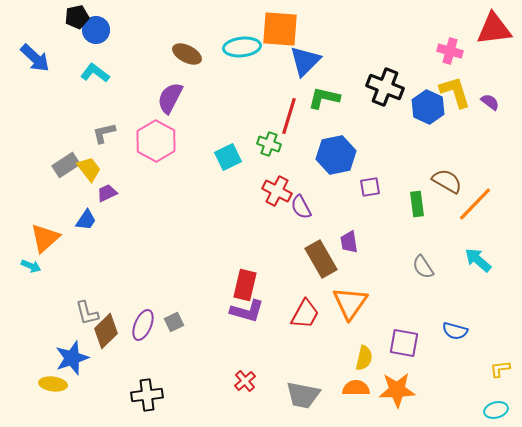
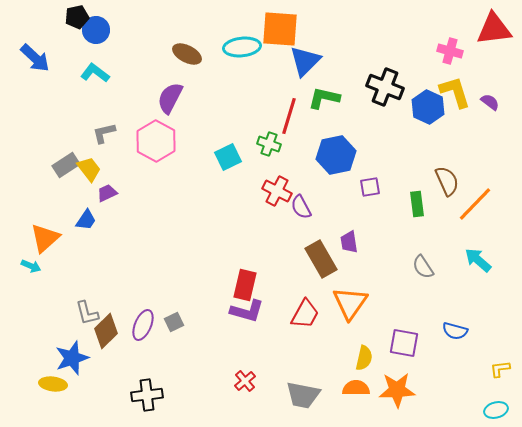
brown semicircle at (447, 181): rotated 36 degrees clockwise
